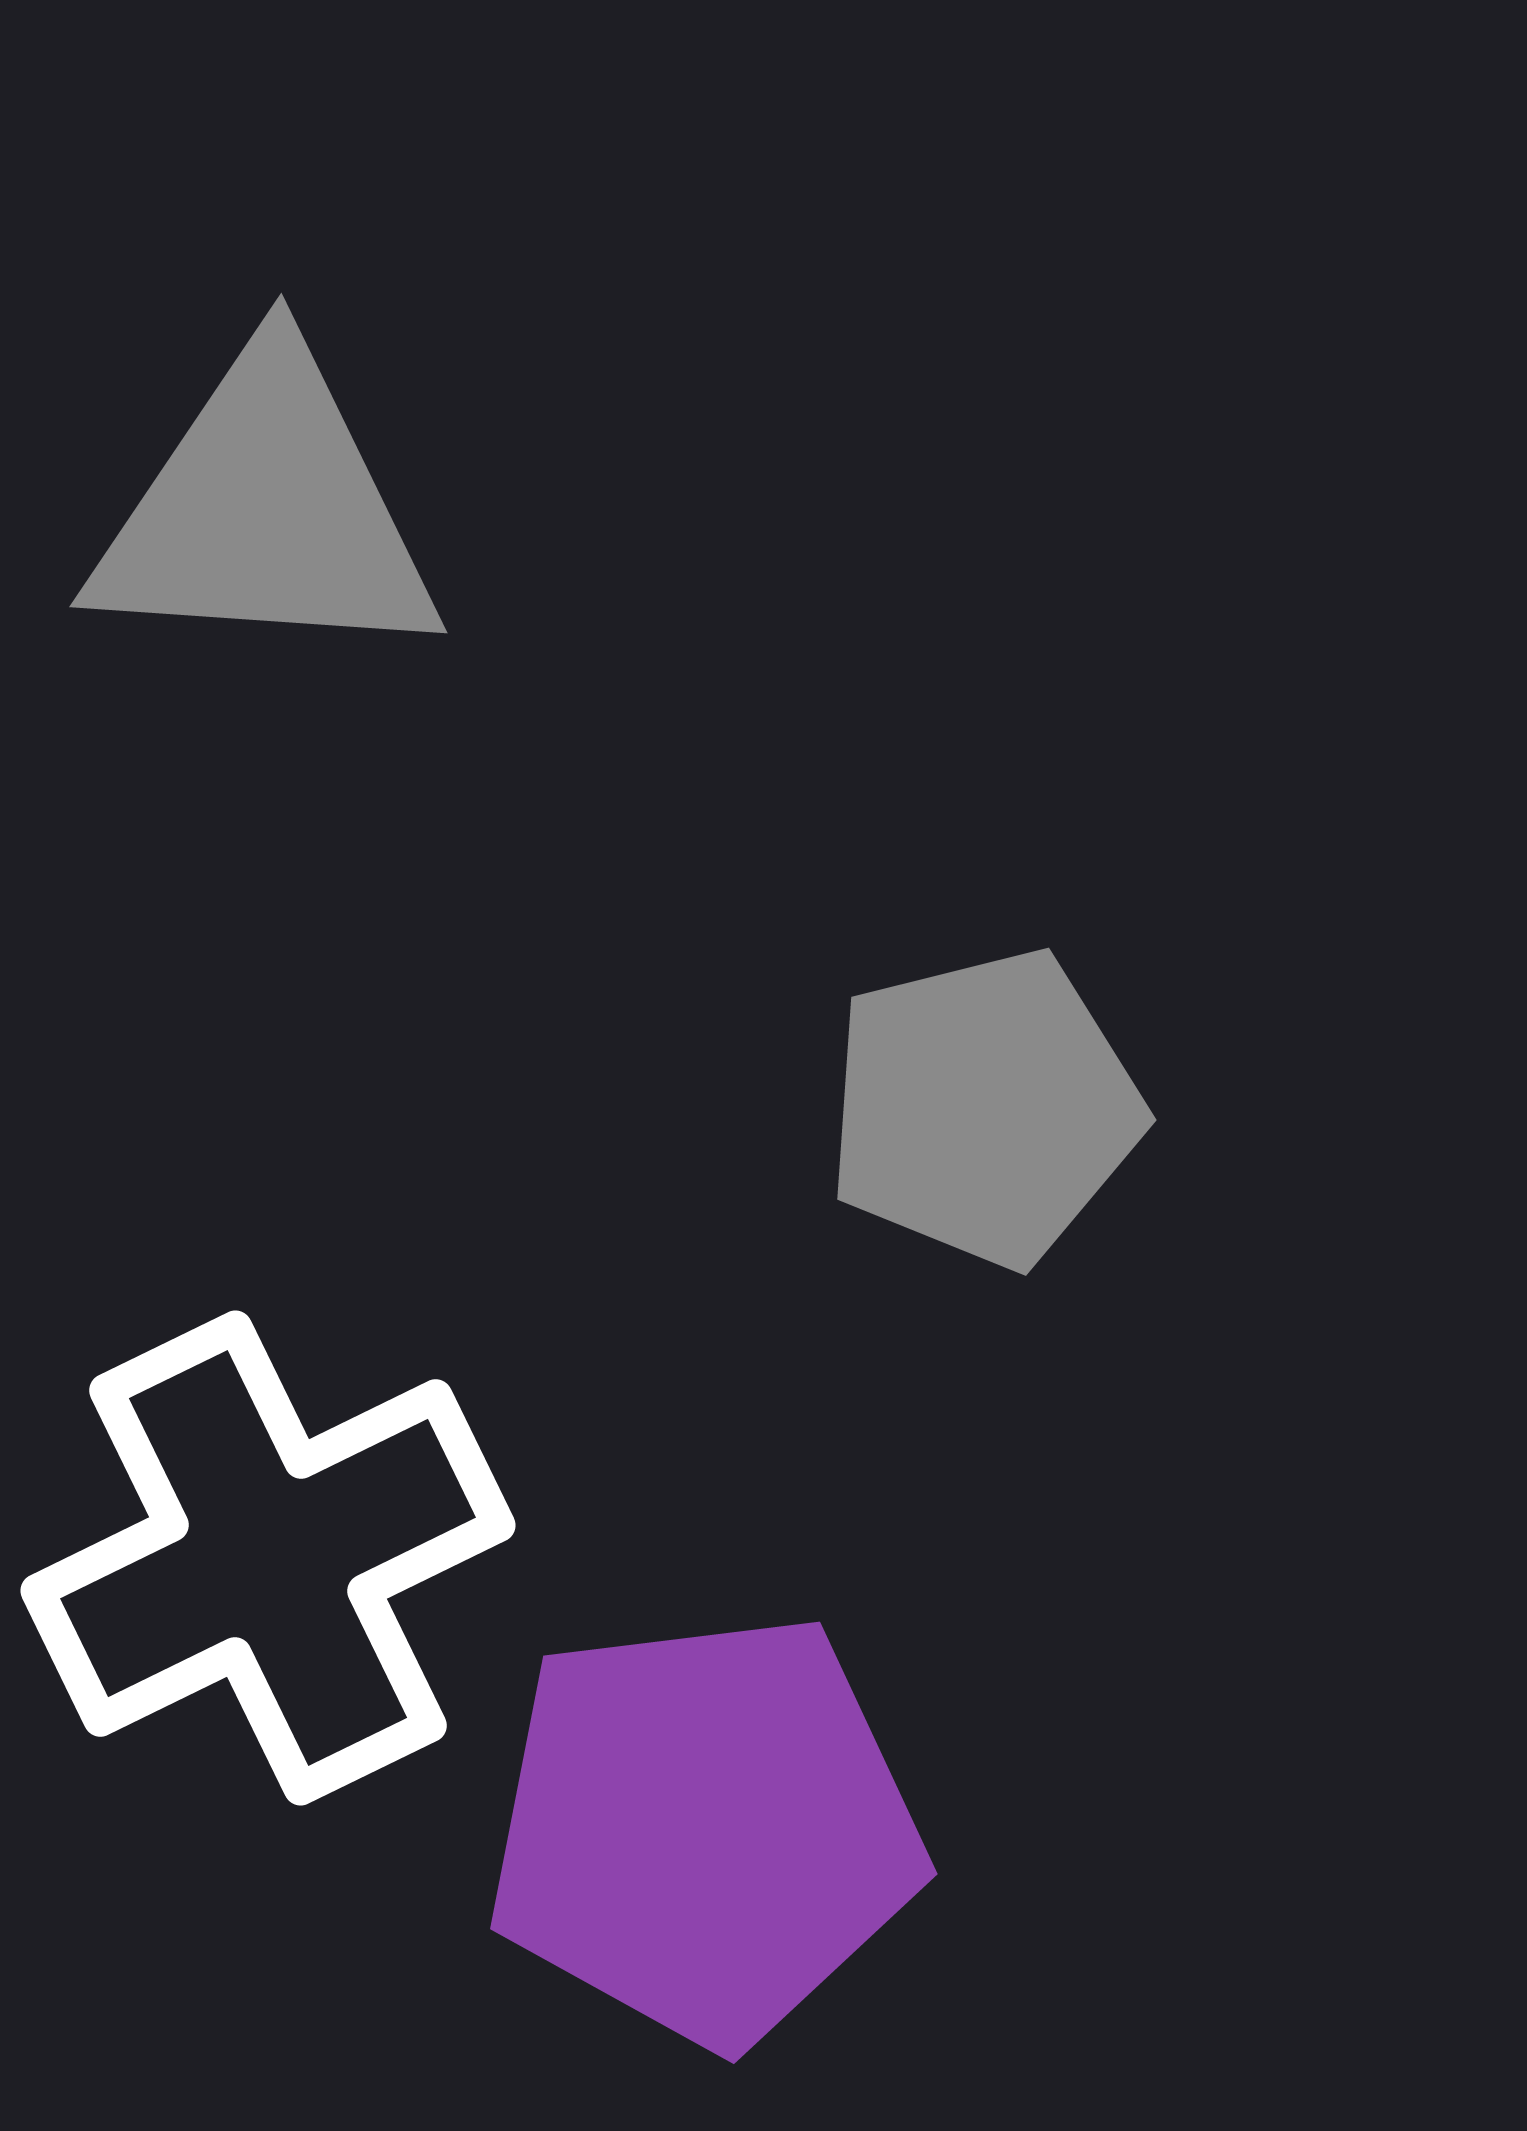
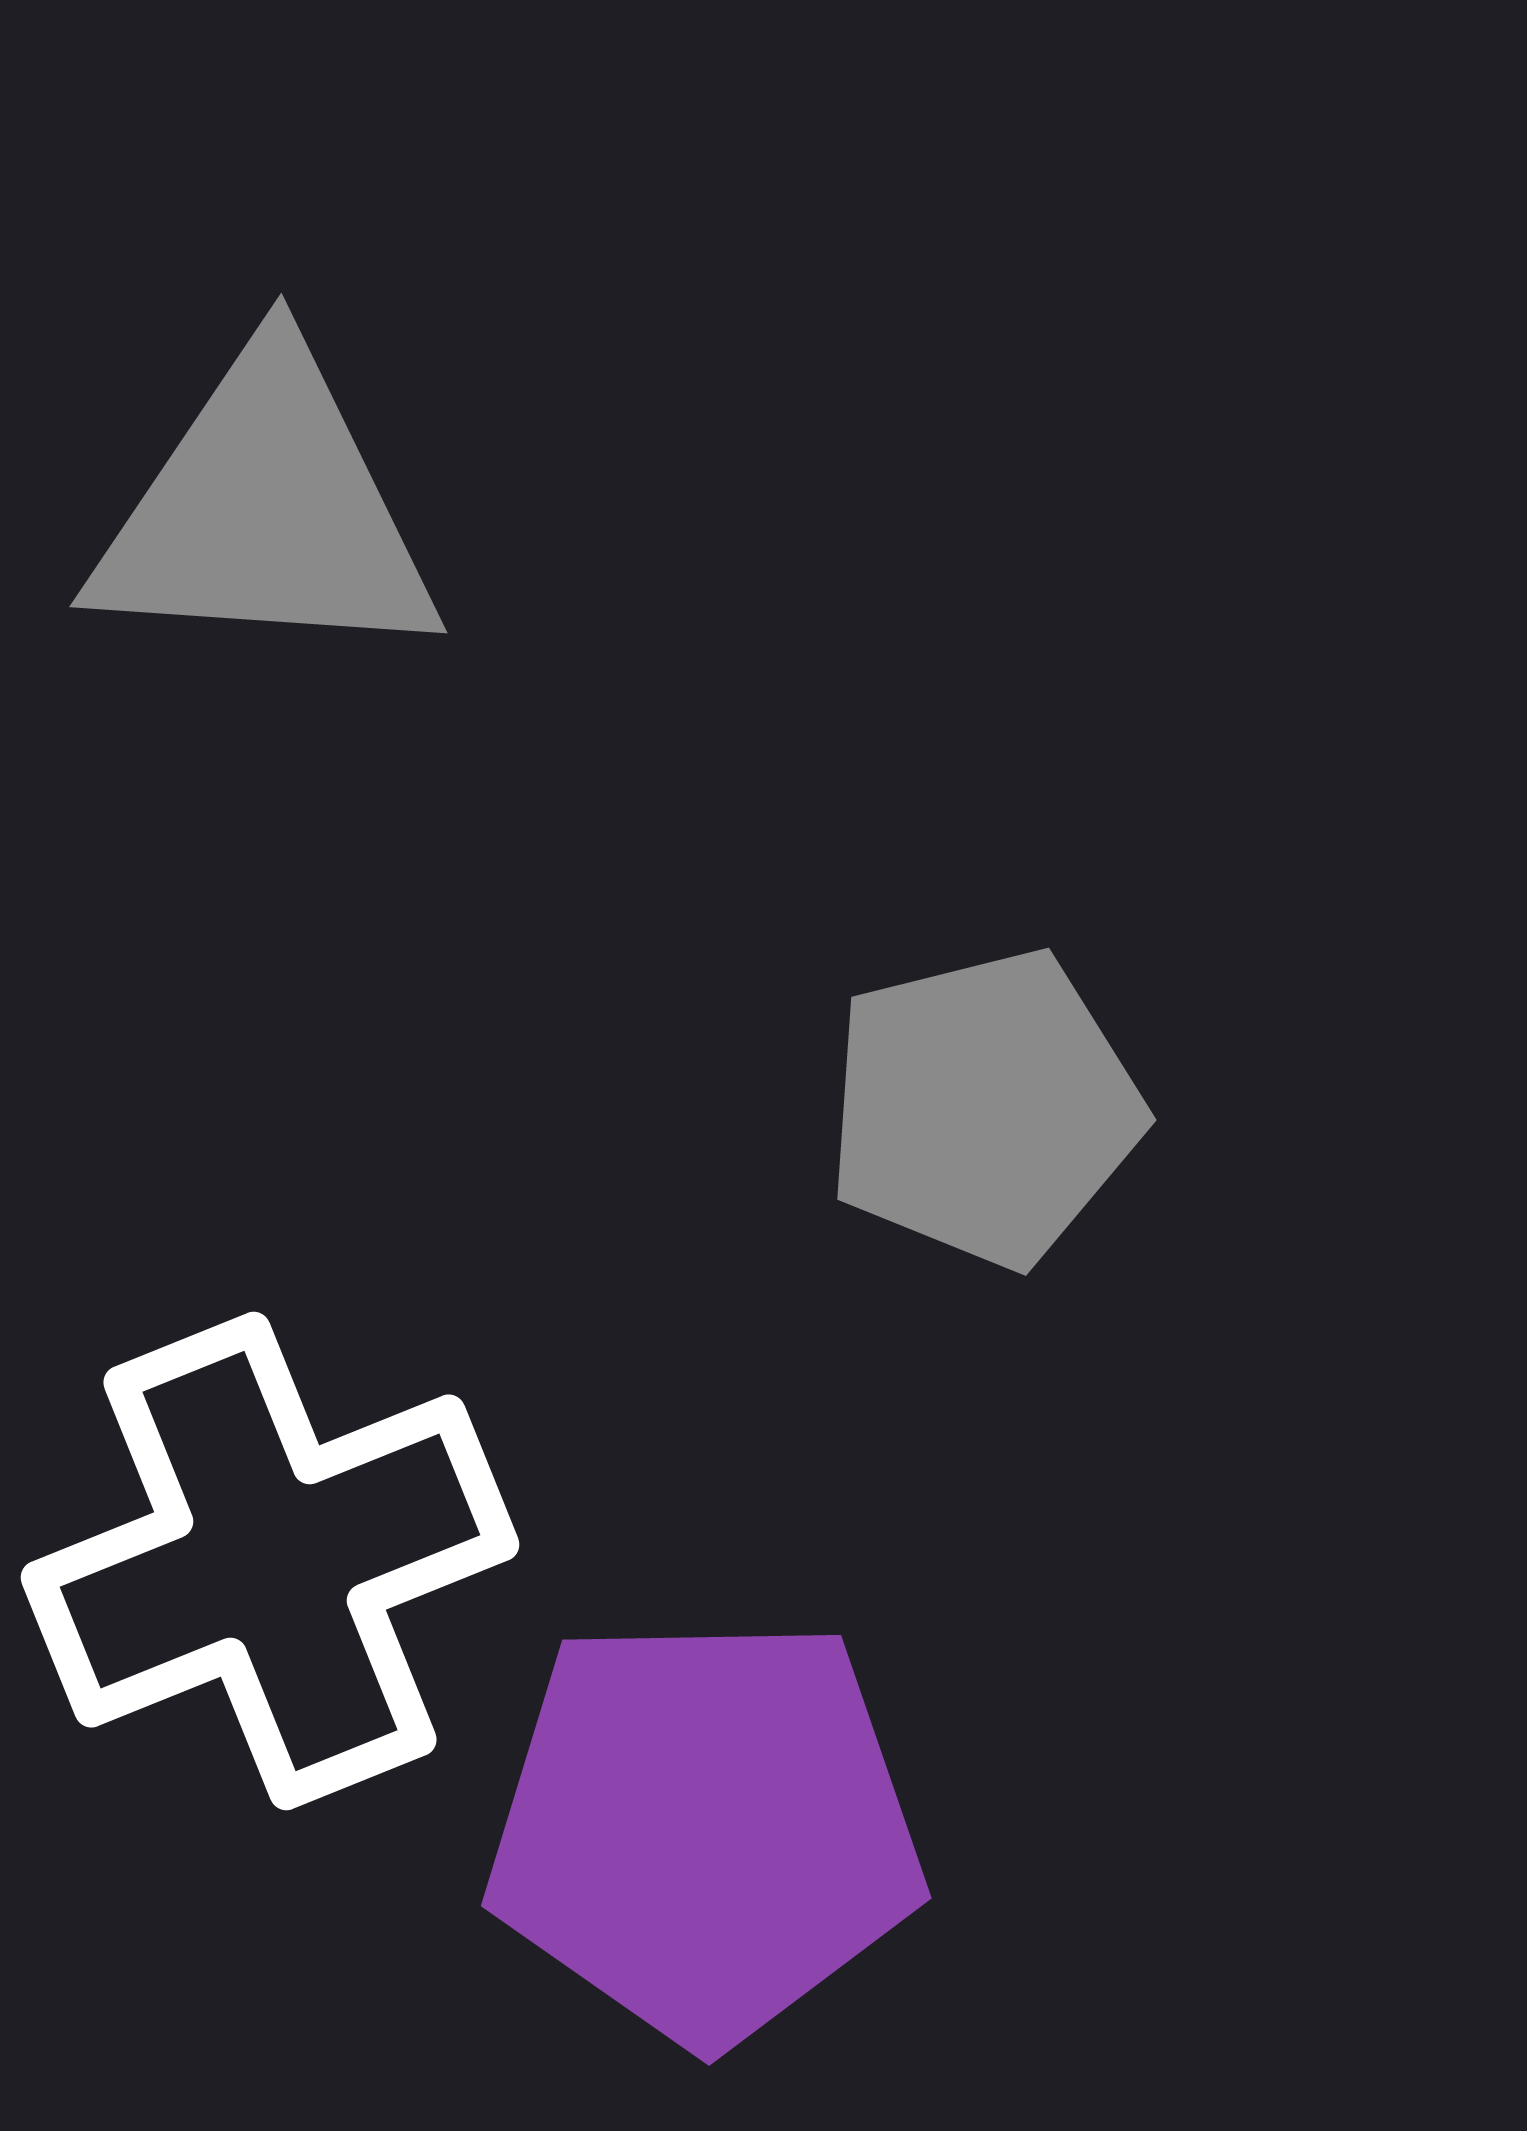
white cross: moved 2 px right, 3 px down; rotated 4 degrees clockwise
purple pentagon: rotated 6 degrees clockwise
